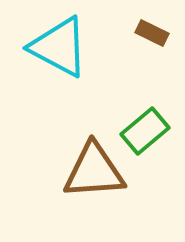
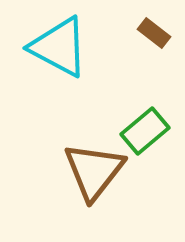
brown rectangle: moved 2 px right; rotated 12 degrees clockwise
brown triangle: rotated 48 degrees counterclockwise
